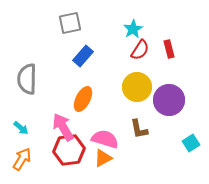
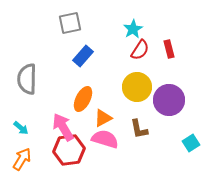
orange triangle: moved 40 px up
